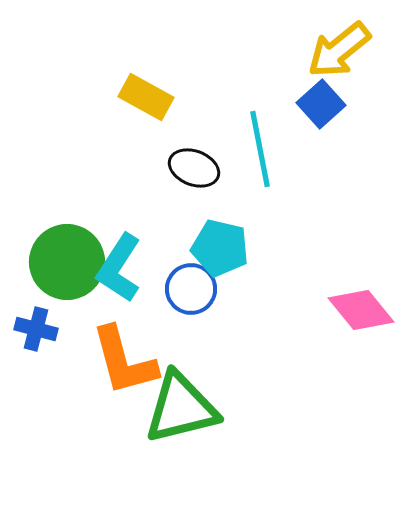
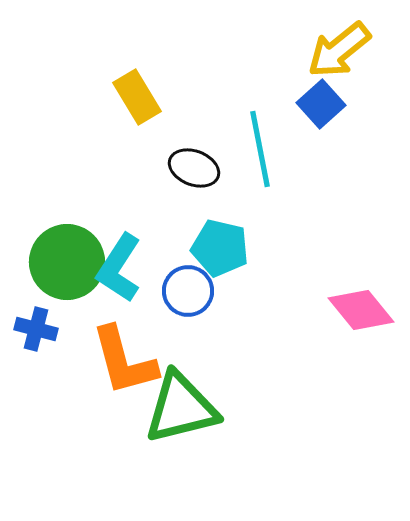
yellow rectangle: moved 9 px left; rotated 30 degrees clockwise
blue circle: moved 3 px left, 2 px down
